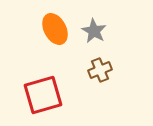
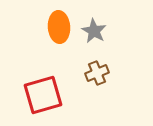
orange ellipse: moved 4 px right, 2 px up; rotated 24 degrees clockwise
brown cross: moved 3 px left, 3 px down
